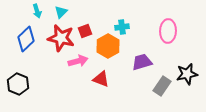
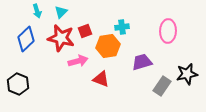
orange hexagon: rotated 20 degrees clockwise
